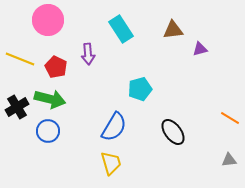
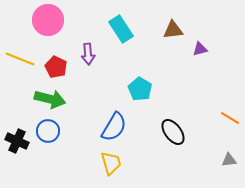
cyan pentagon: rotated 25 degrees counterclockwise
black cross: moved 34 px down; rotated 35 degrees counterclockwise
